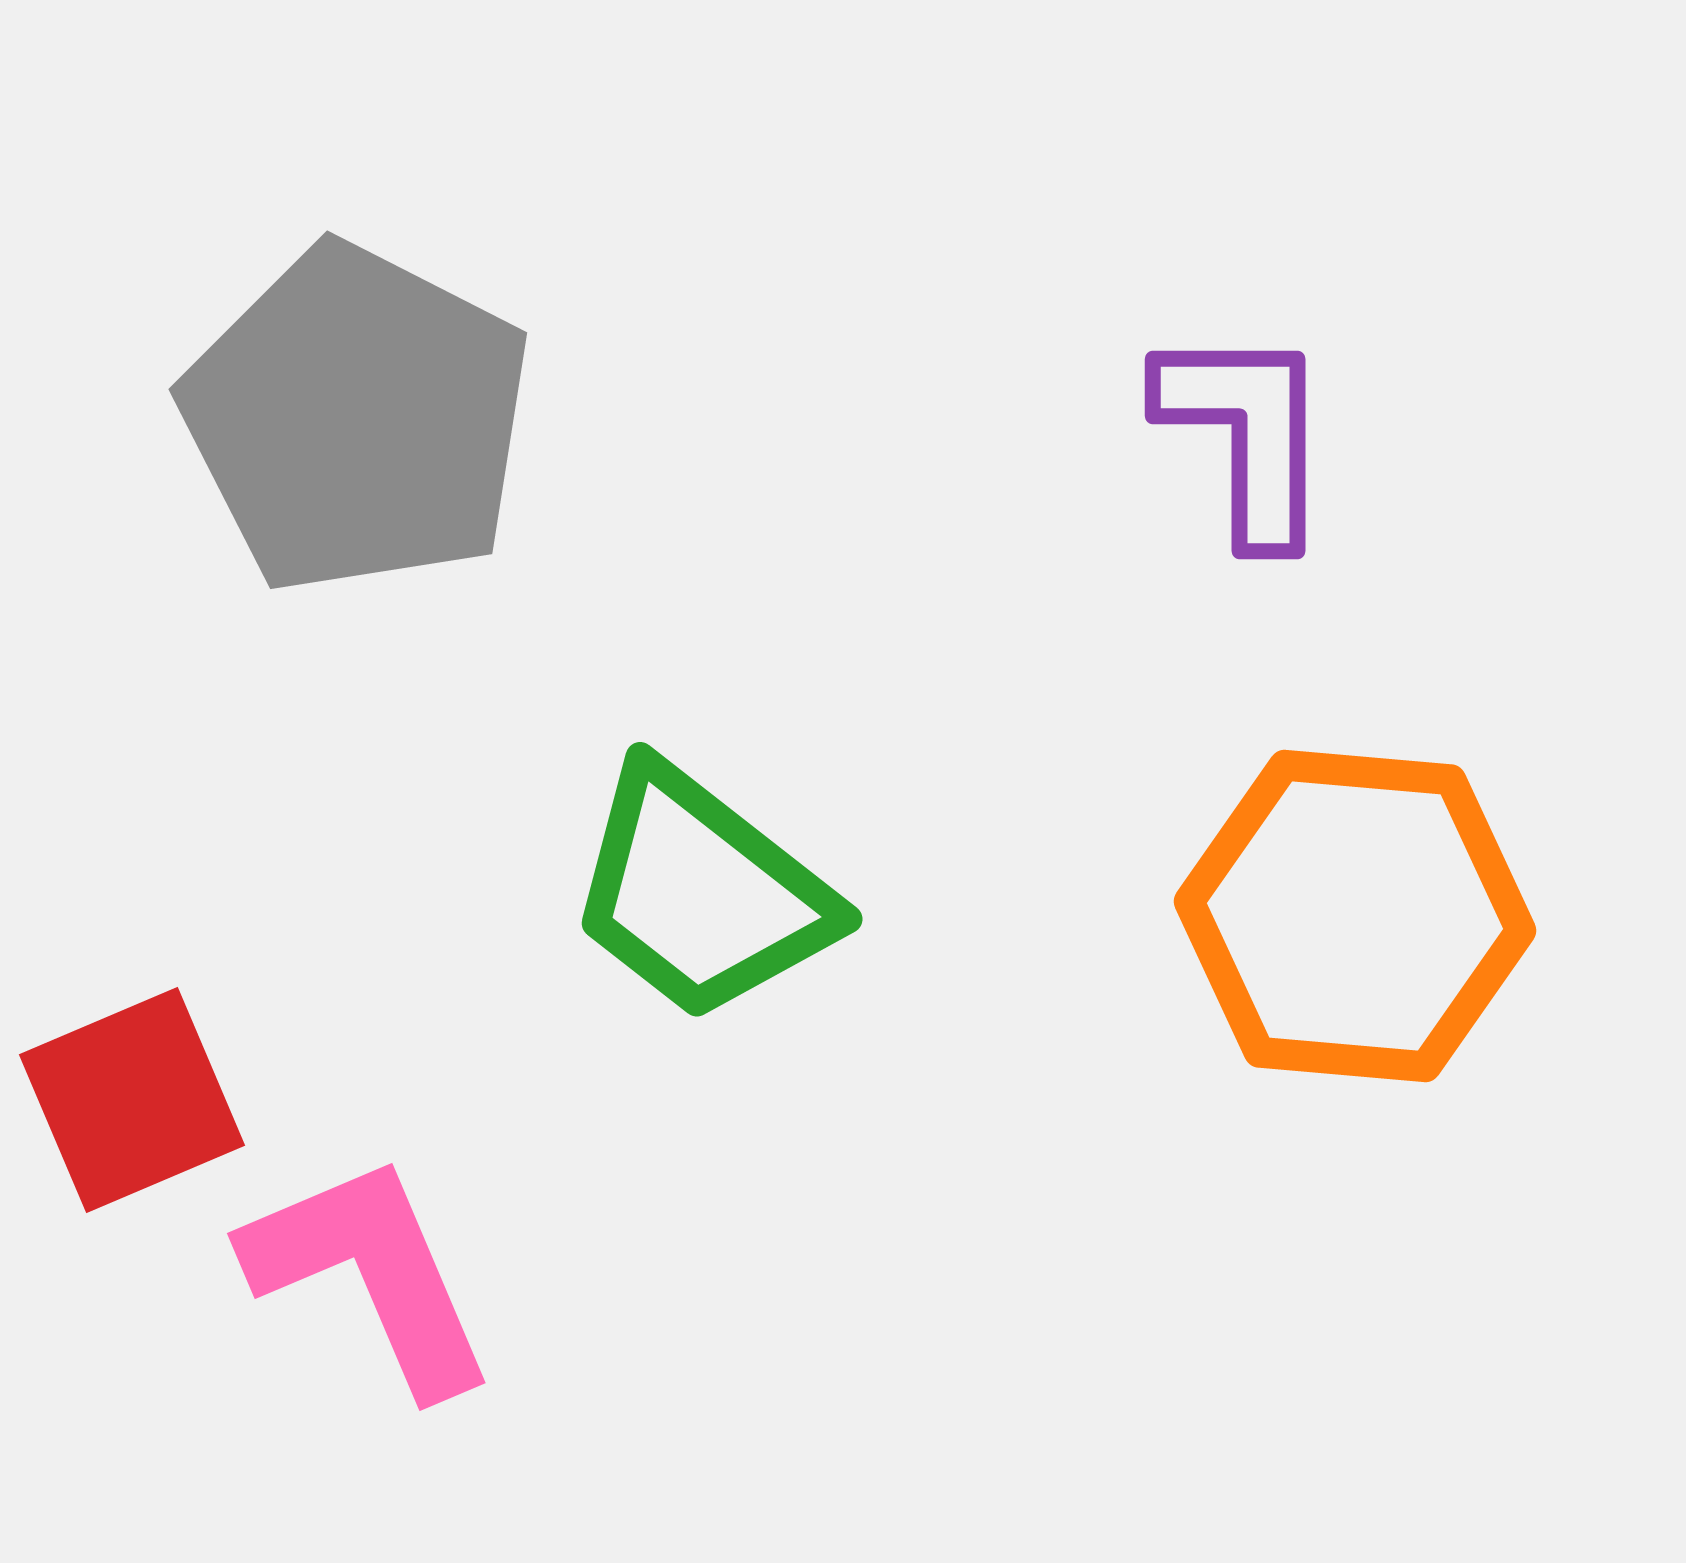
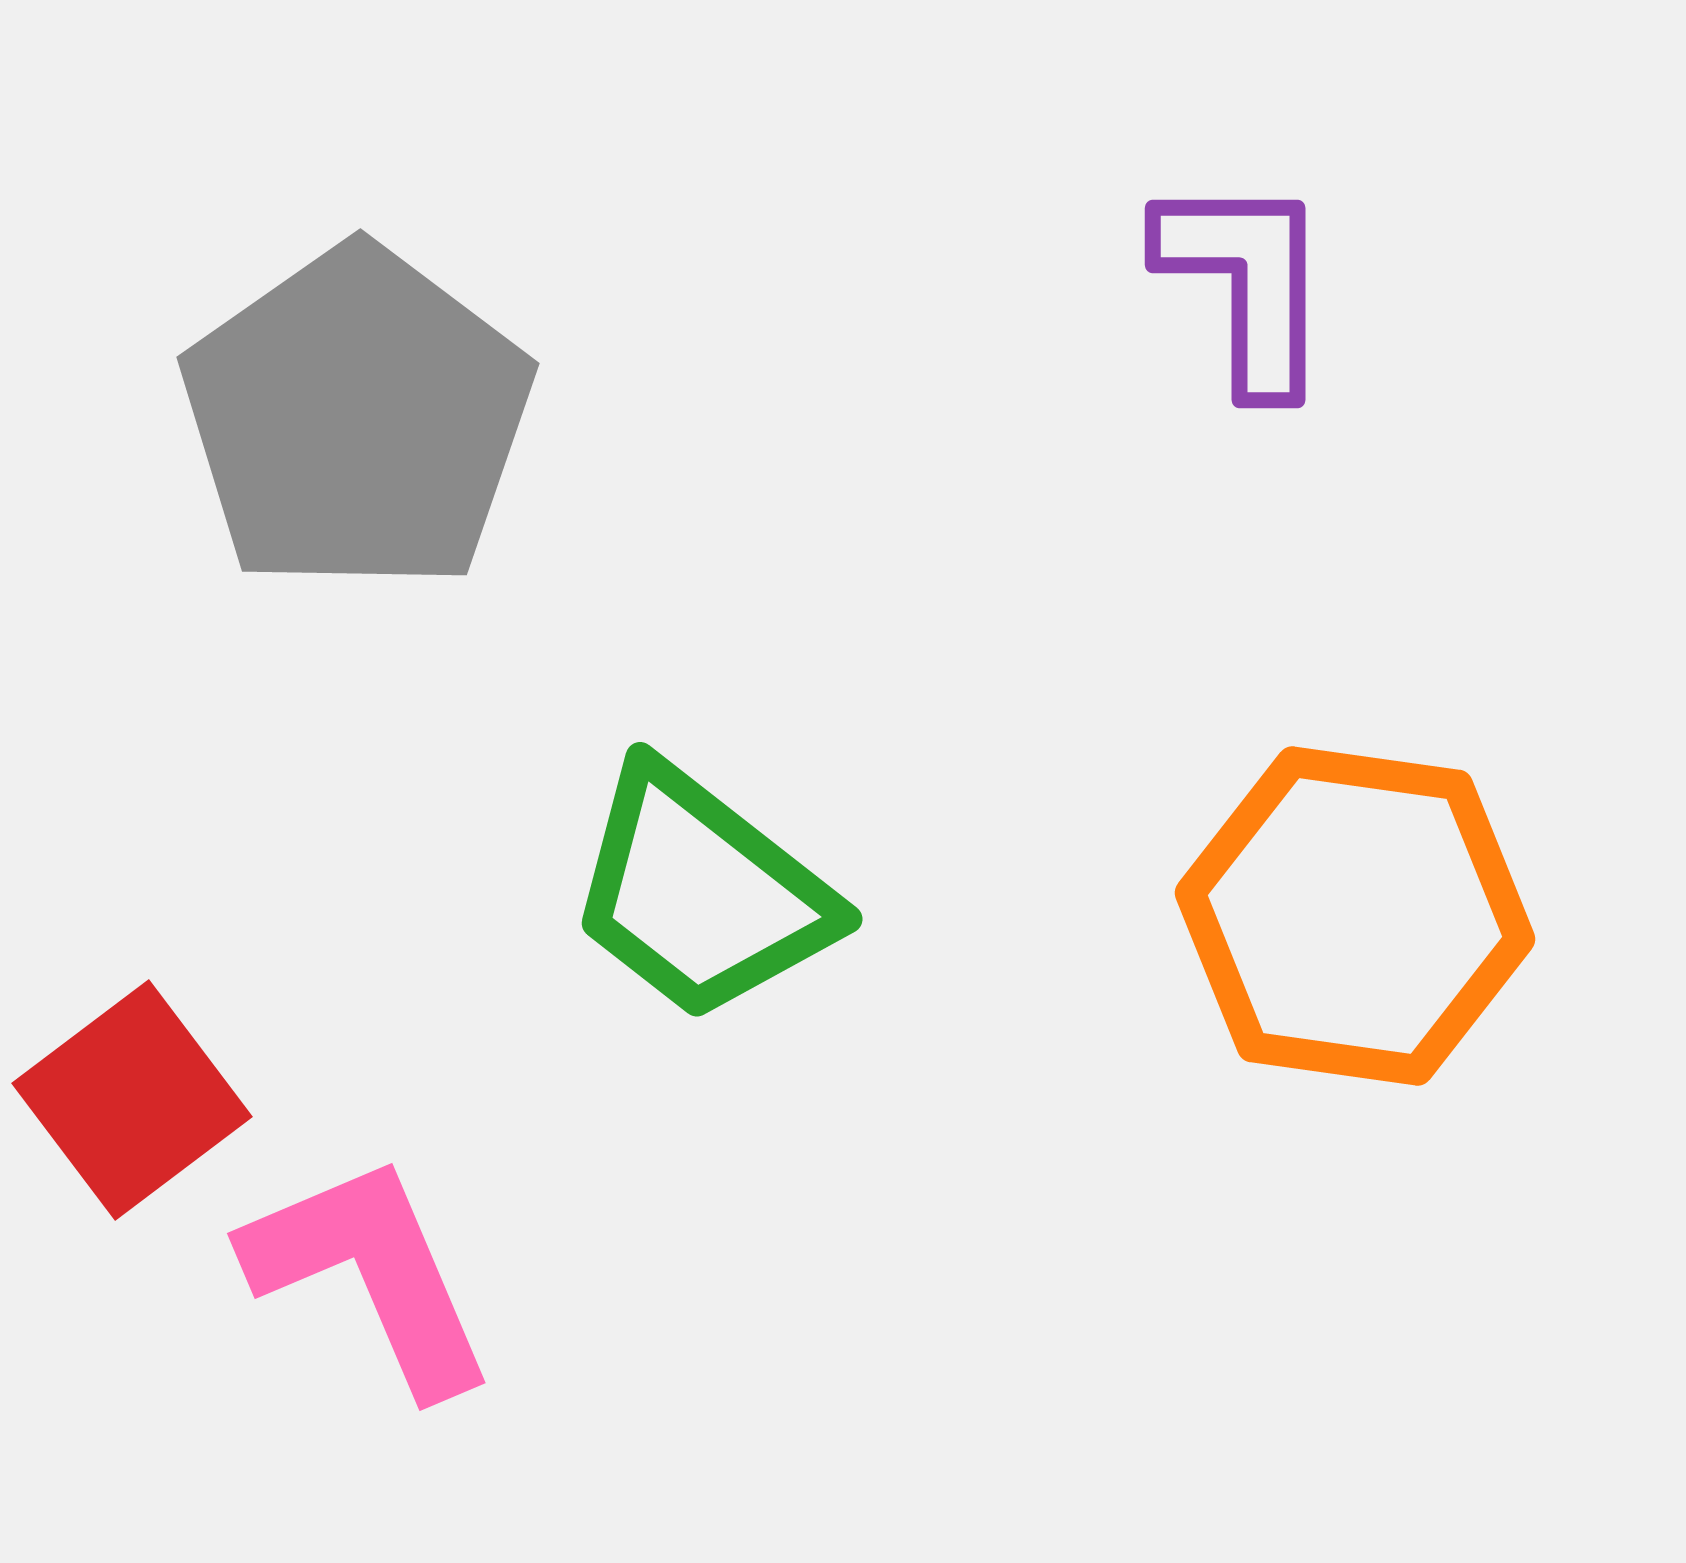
gray pentagon: rotated 10 degrees clockwise
purple L-shape: moved 151 px up
orange hexagon: rotated 3 degrees clockwise
red square: rotated 14 degrees counterclockwise
